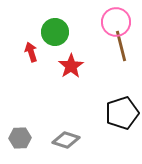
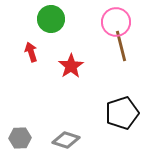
green circle: moved 4 px left, 13 px up
